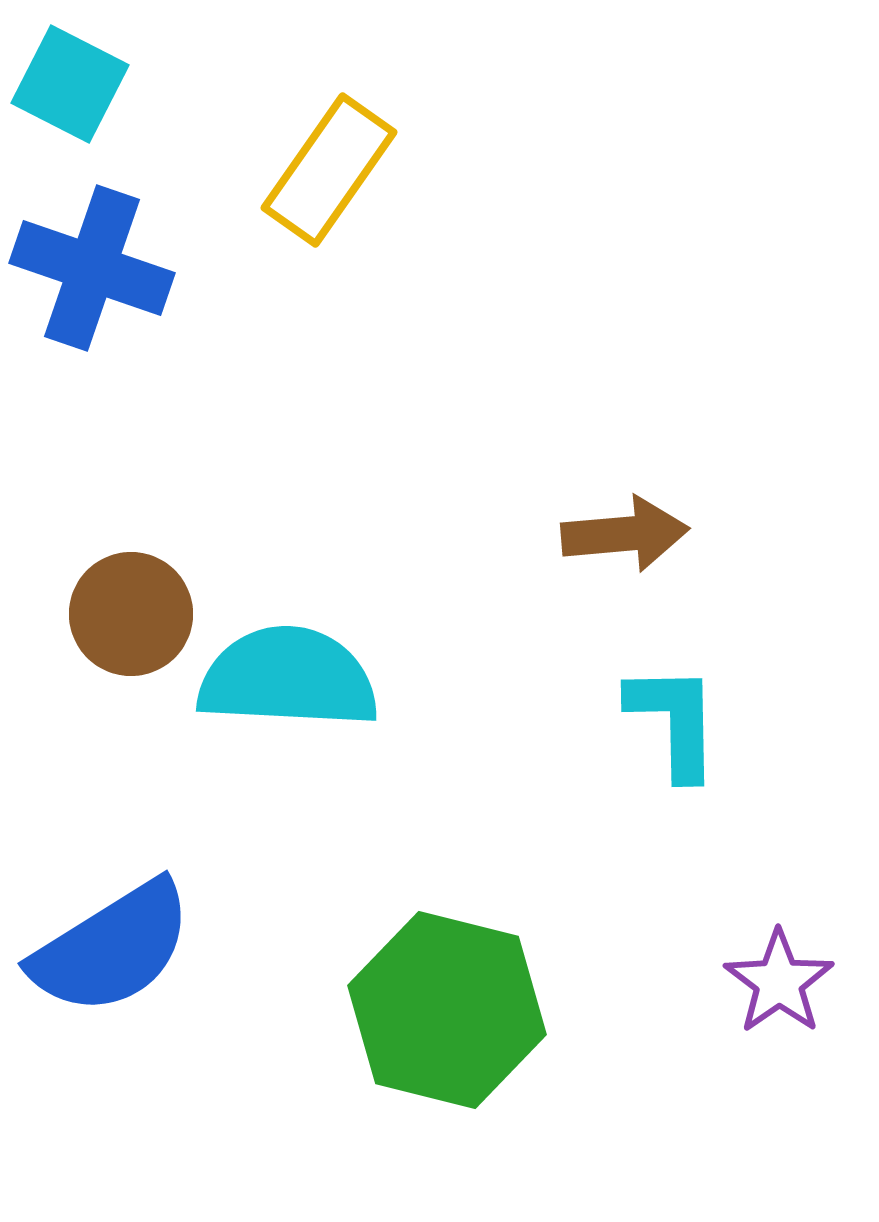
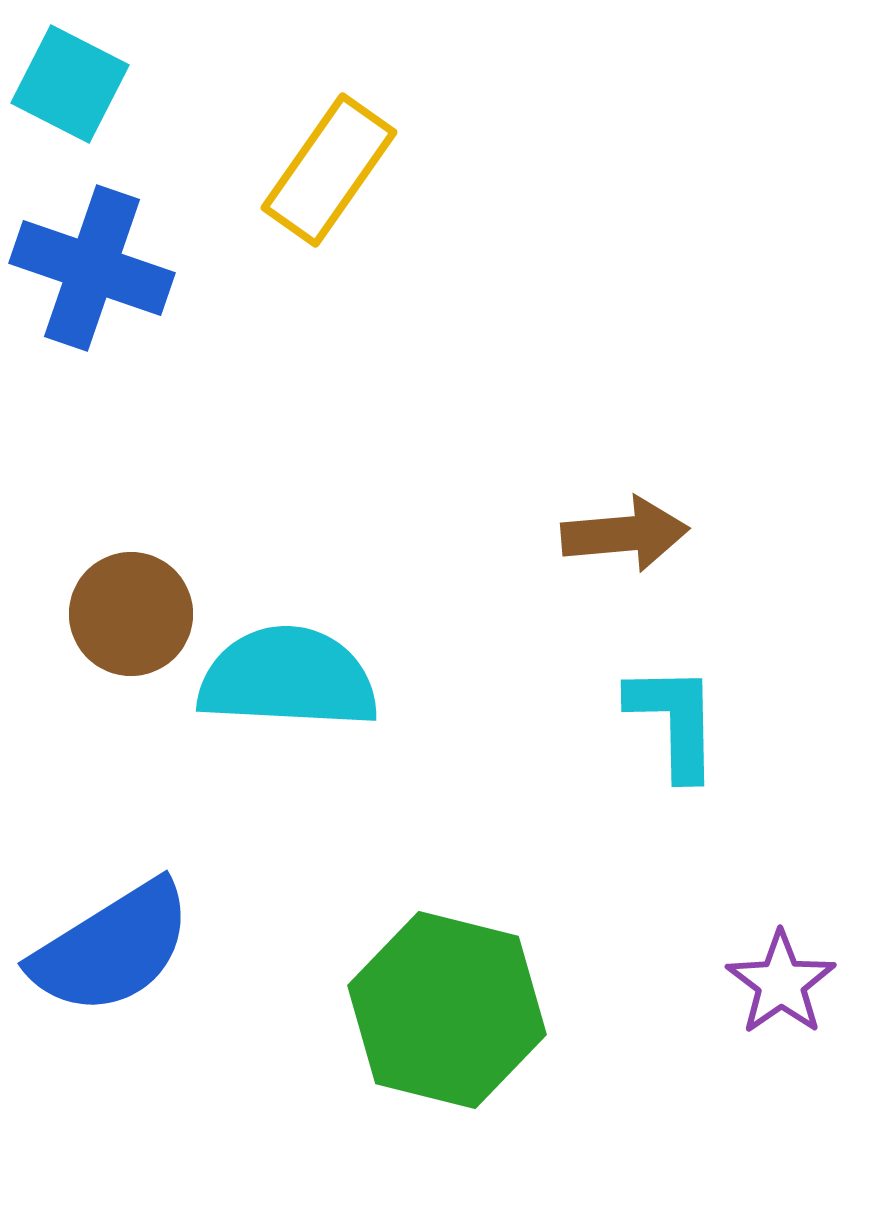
purple star: moved 2 px right, 1 px down
